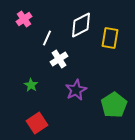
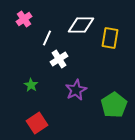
white diamond: rotated 28 degrees clockwise
